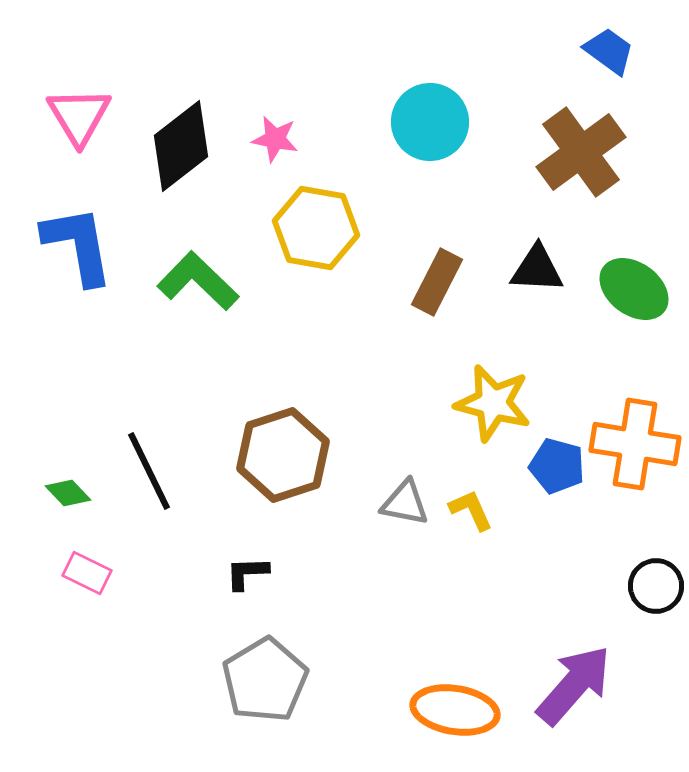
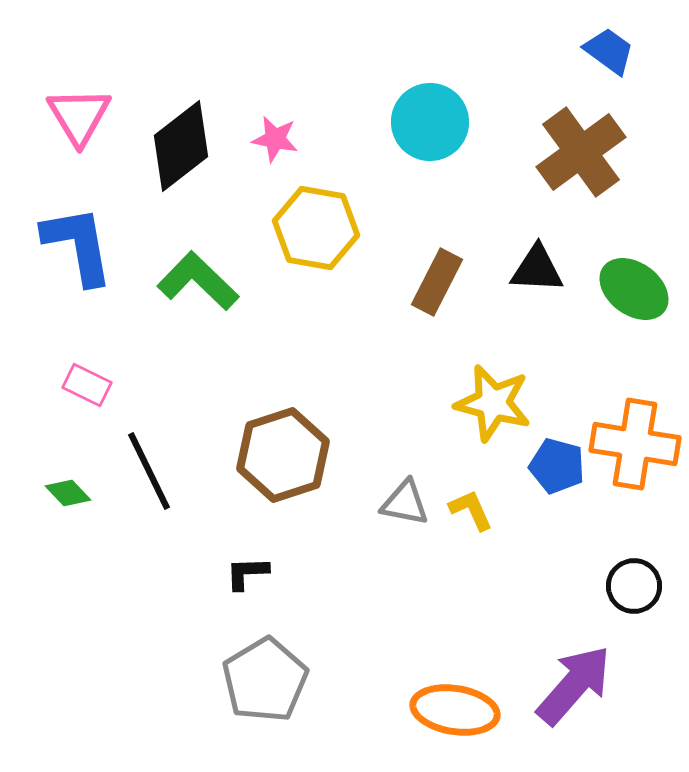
pink rectangle: moved 188 px up
black circle: moved 22 px left
